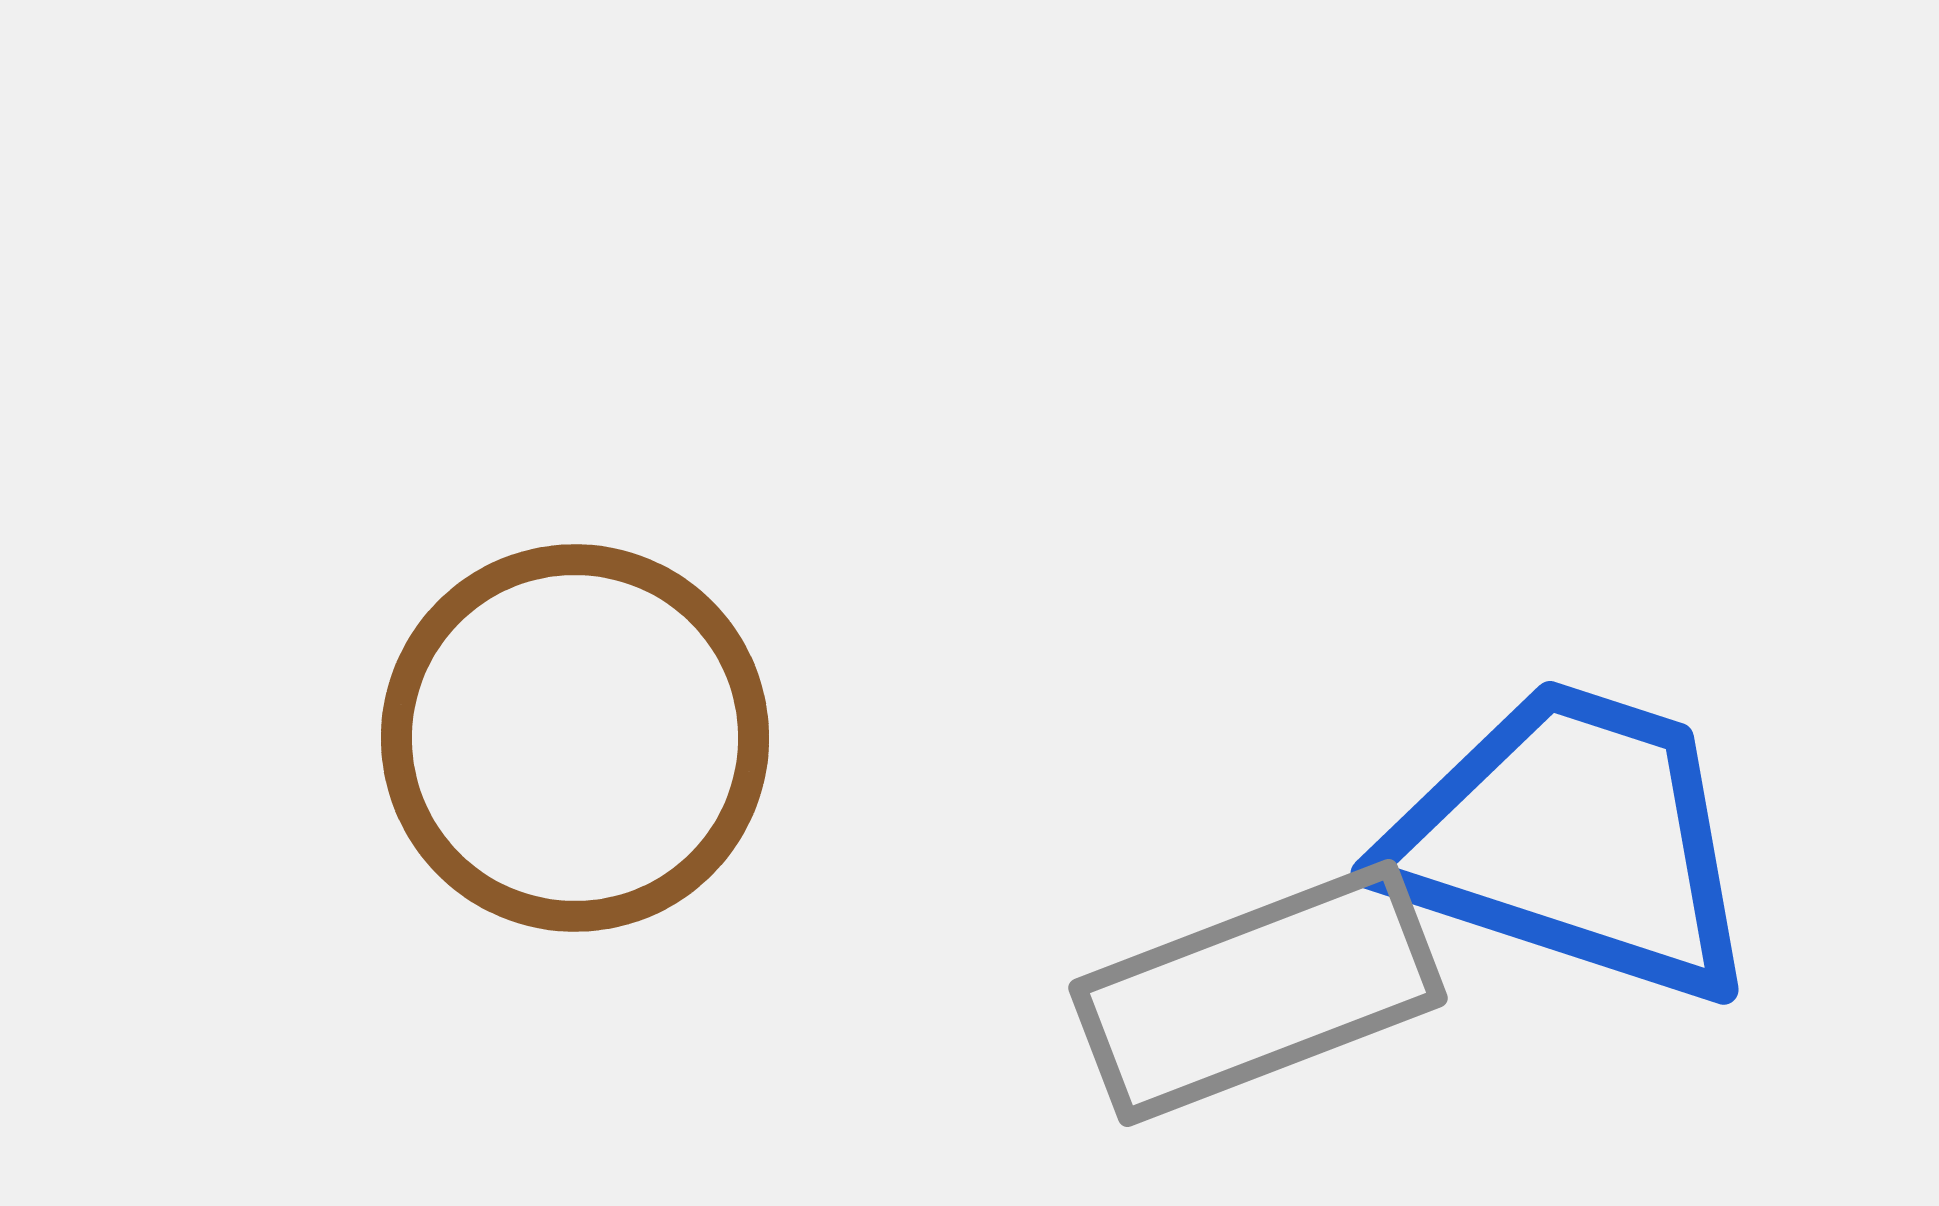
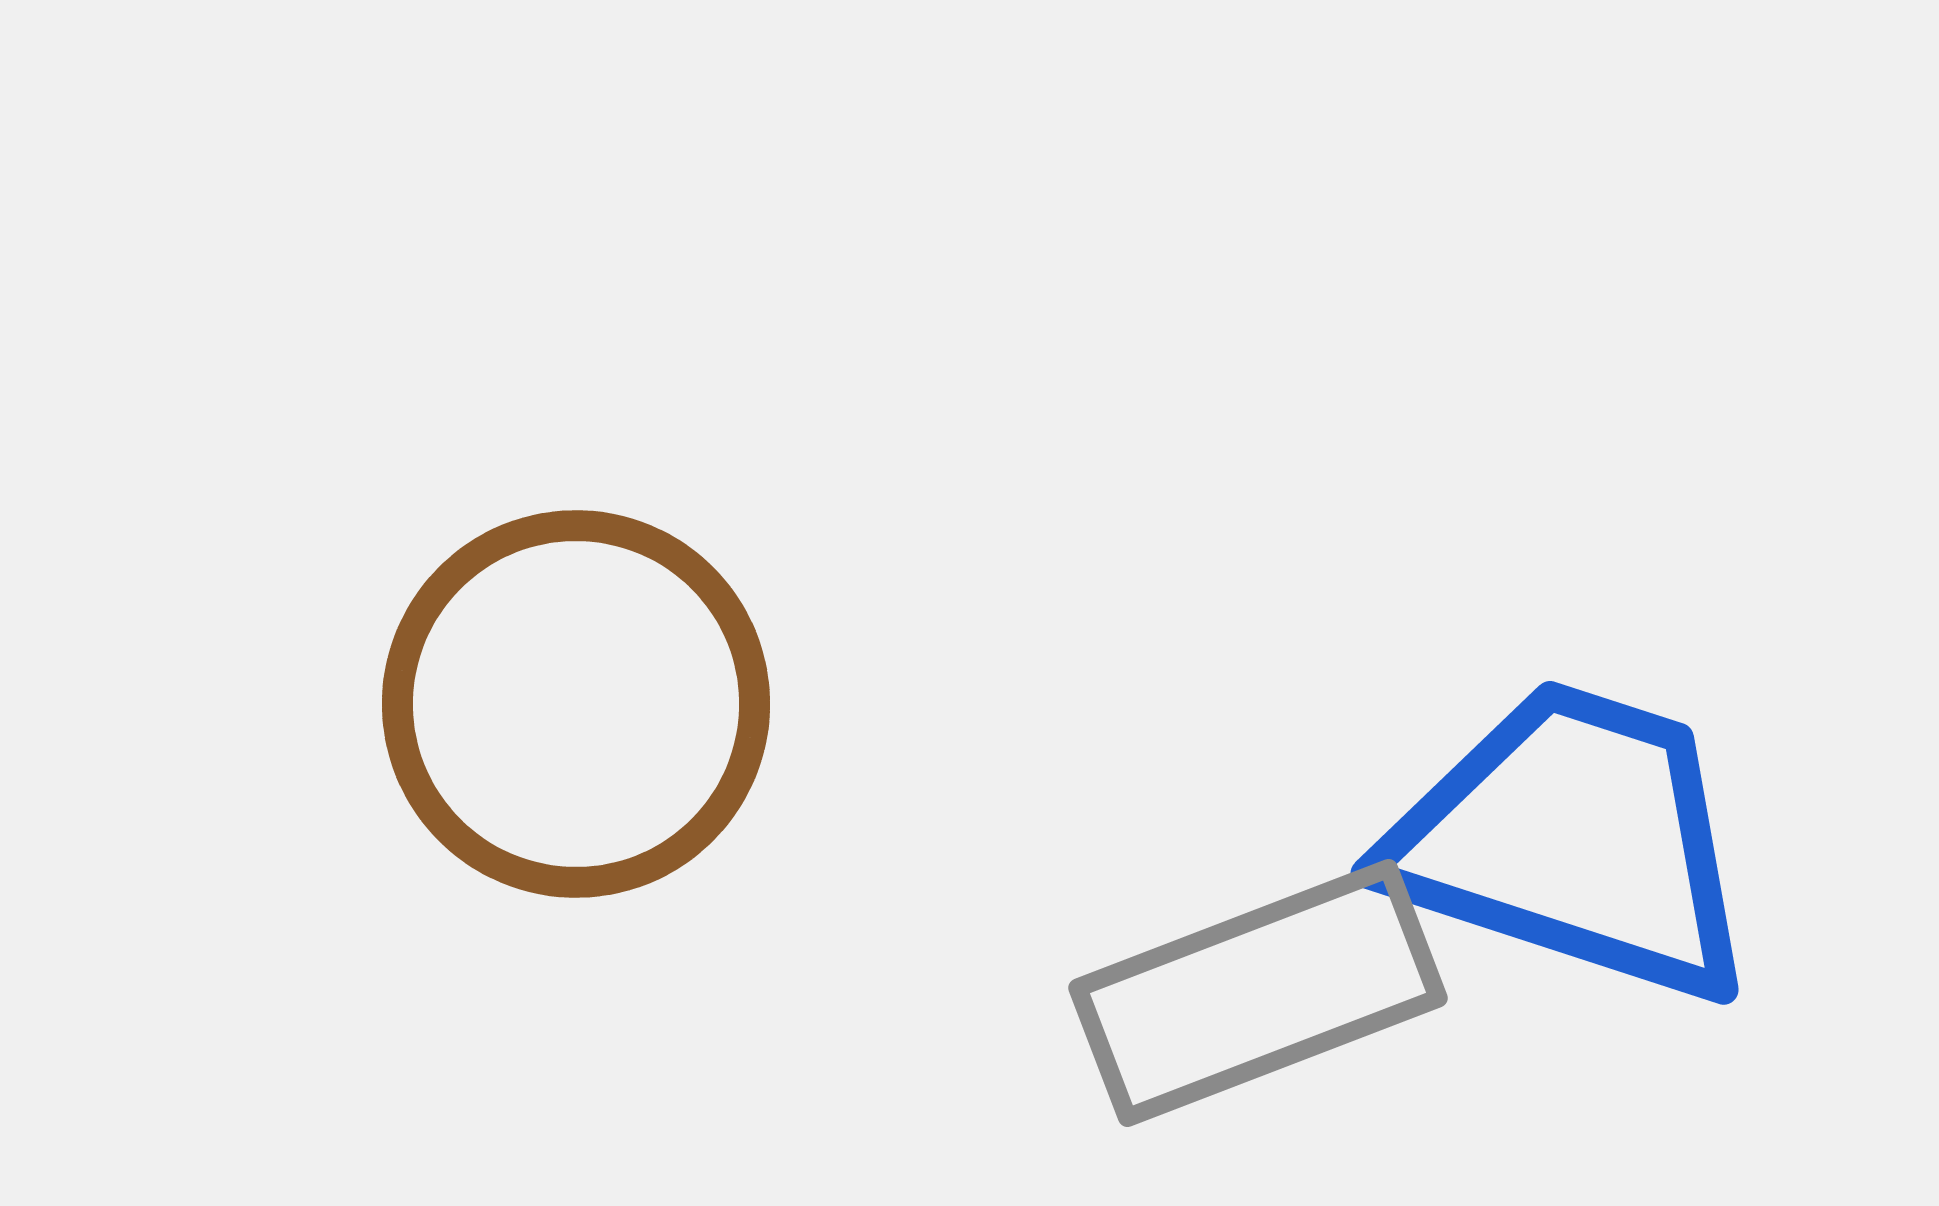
brown circle: moved 1 px right, 34 px up
